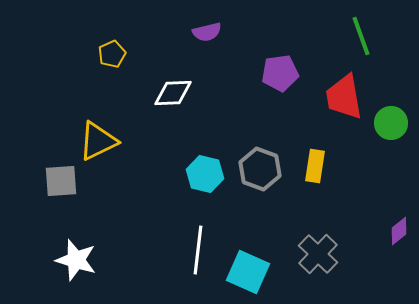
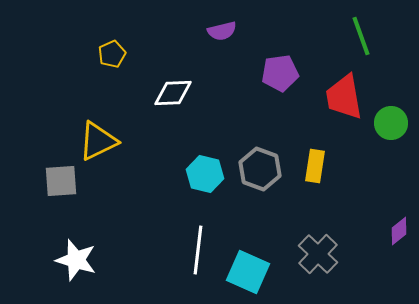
purple semicircle: moved 15 px right, 1 px up
